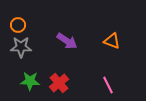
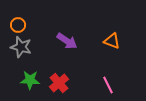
gray star: rotated 15 degrees clockwise
green star: moved 1 px up
